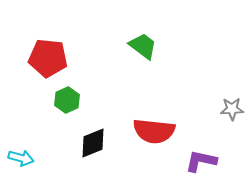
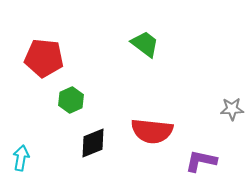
green trapezoid: moved 2 px right, 2 px up
red pentagon: moved 4 px left
green hexagon: moved 4 px right
red semicircle: moved 2 px left
cyan arrow: rotated 95 degrees counterclockwise
